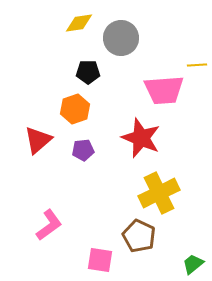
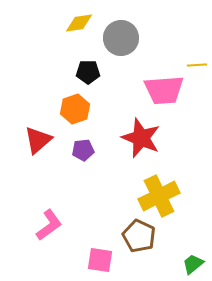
yellow cross: moved 3 px down
